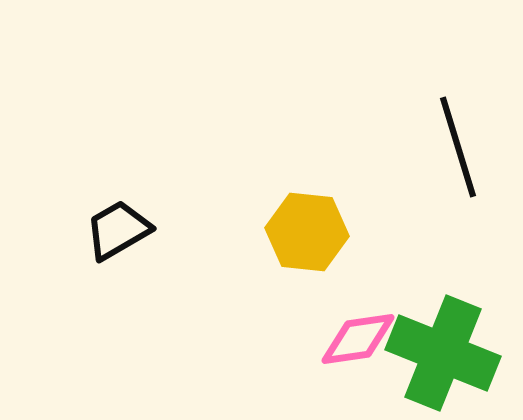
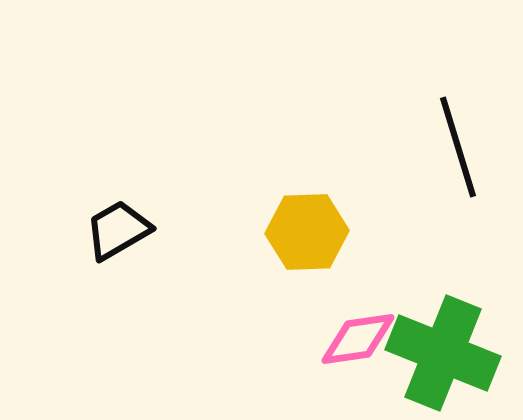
yellow hexagon: rotated 8 degrees counterclockwise
